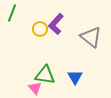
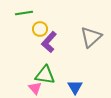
green line: moved 12 px right; rotated 60 degrees clockwise
purple L-shape: moved 7 px left, 18 px down
gray triangle: rotated 40 degrees clockwise
blue triangle: moved 10 px down
